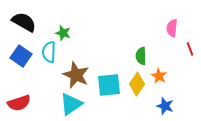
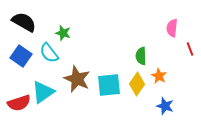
cyan semicircle: moved 1 px down; rotated 40 degrees counterclockwise
brown star: moved 1 px right, 4 px down
cyan triangle: moved 28 px left, 12 px up
